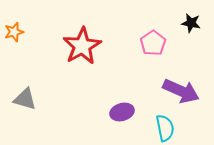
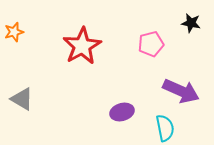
pink pentagon: moved 2 px left, 1 px down; rotated 20 degrees clockwise
gray triangle: moved 3 px left; rotated 15 degrees clockwise
